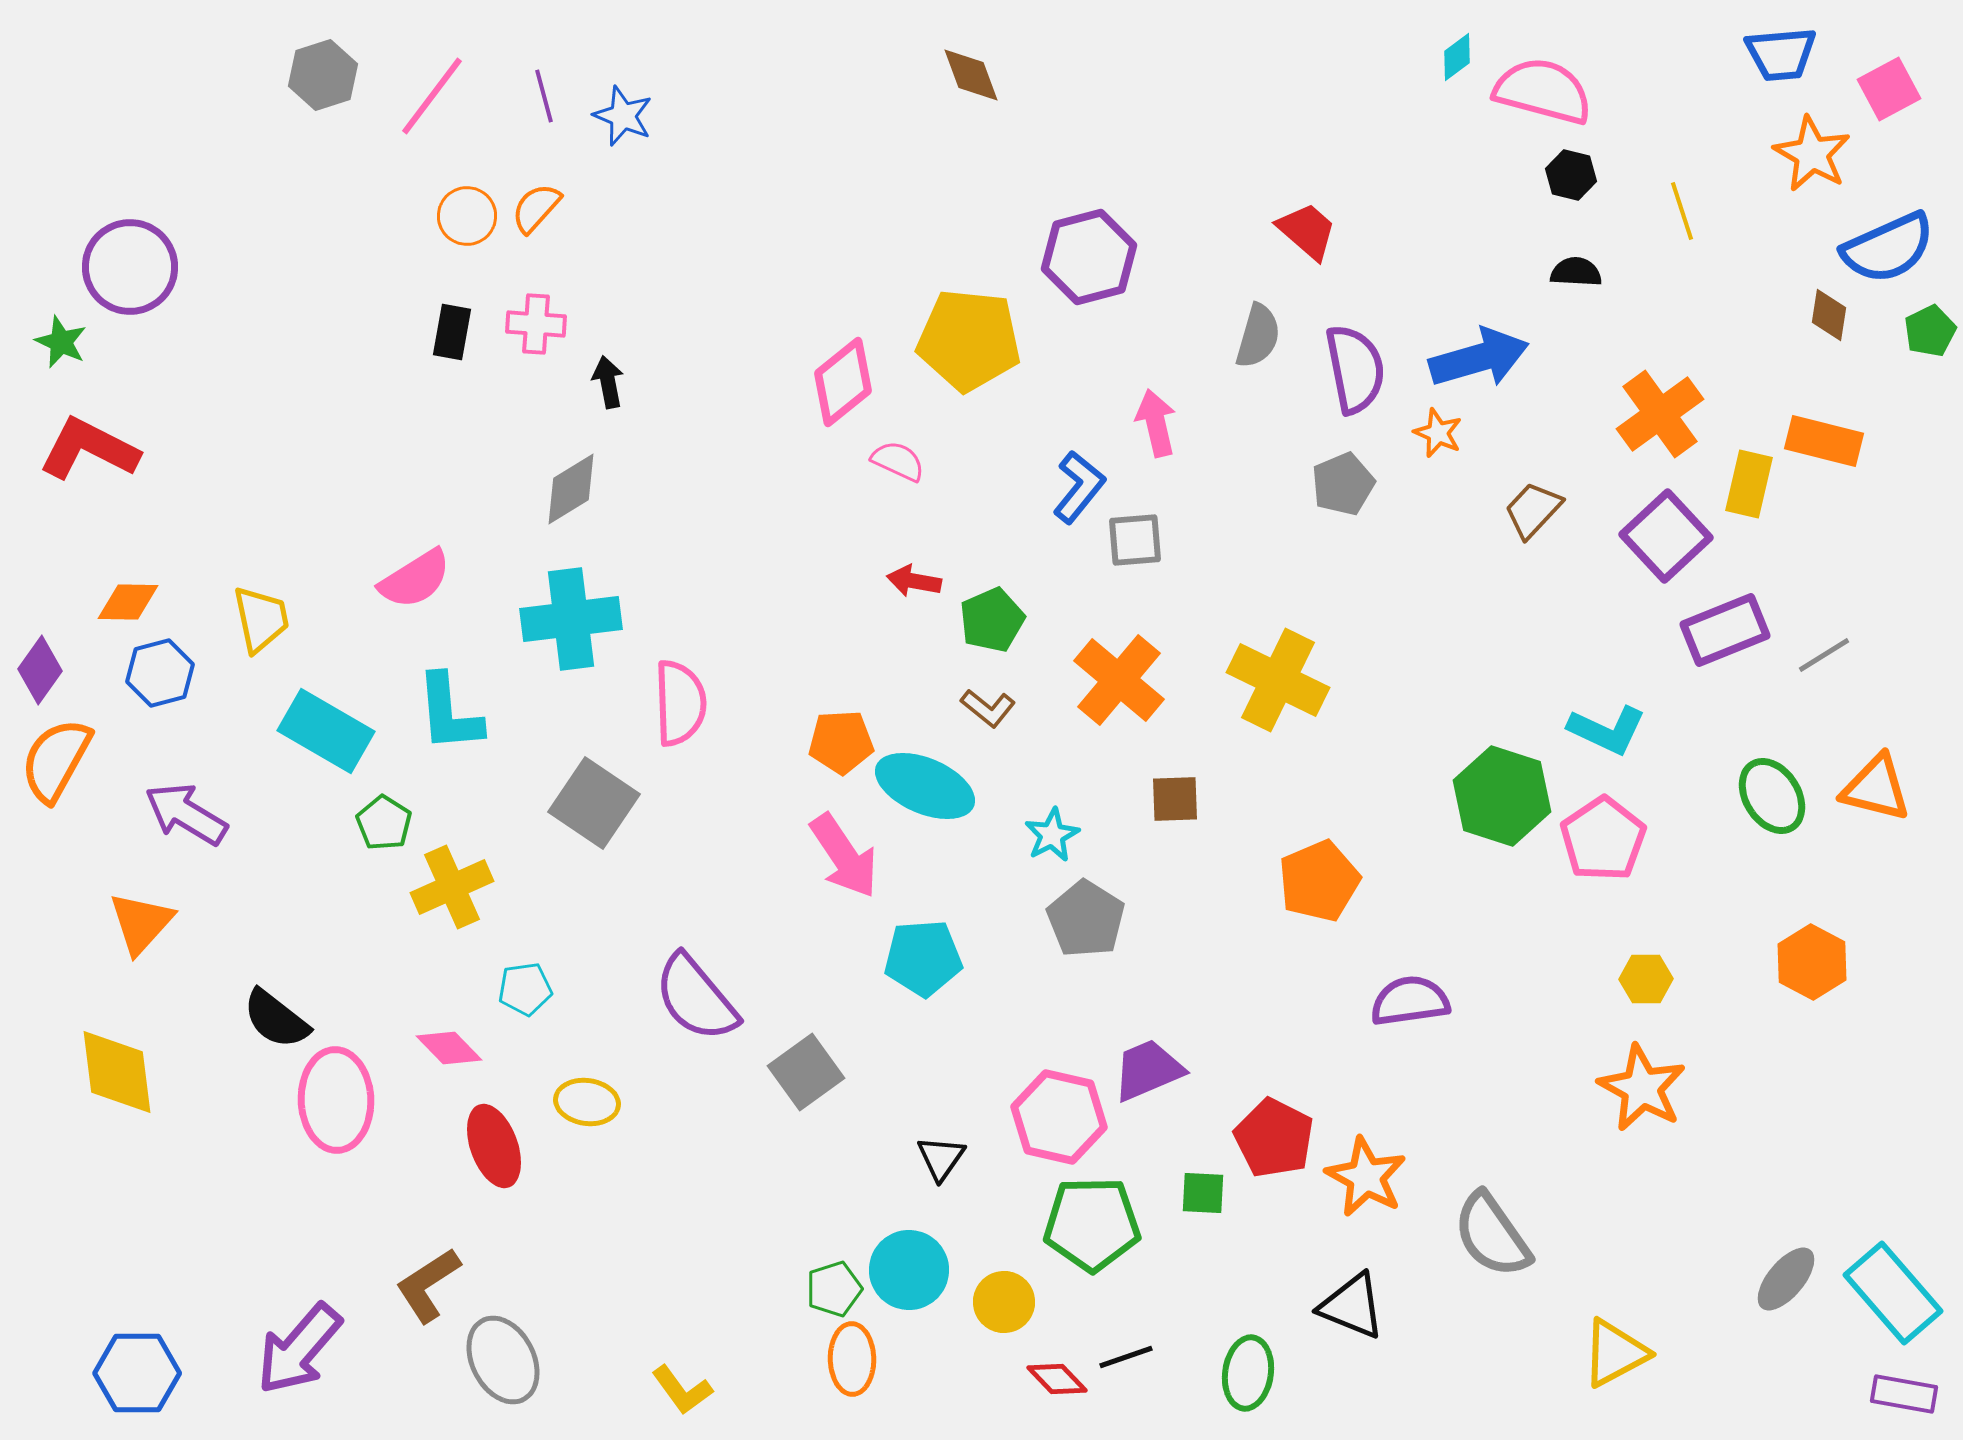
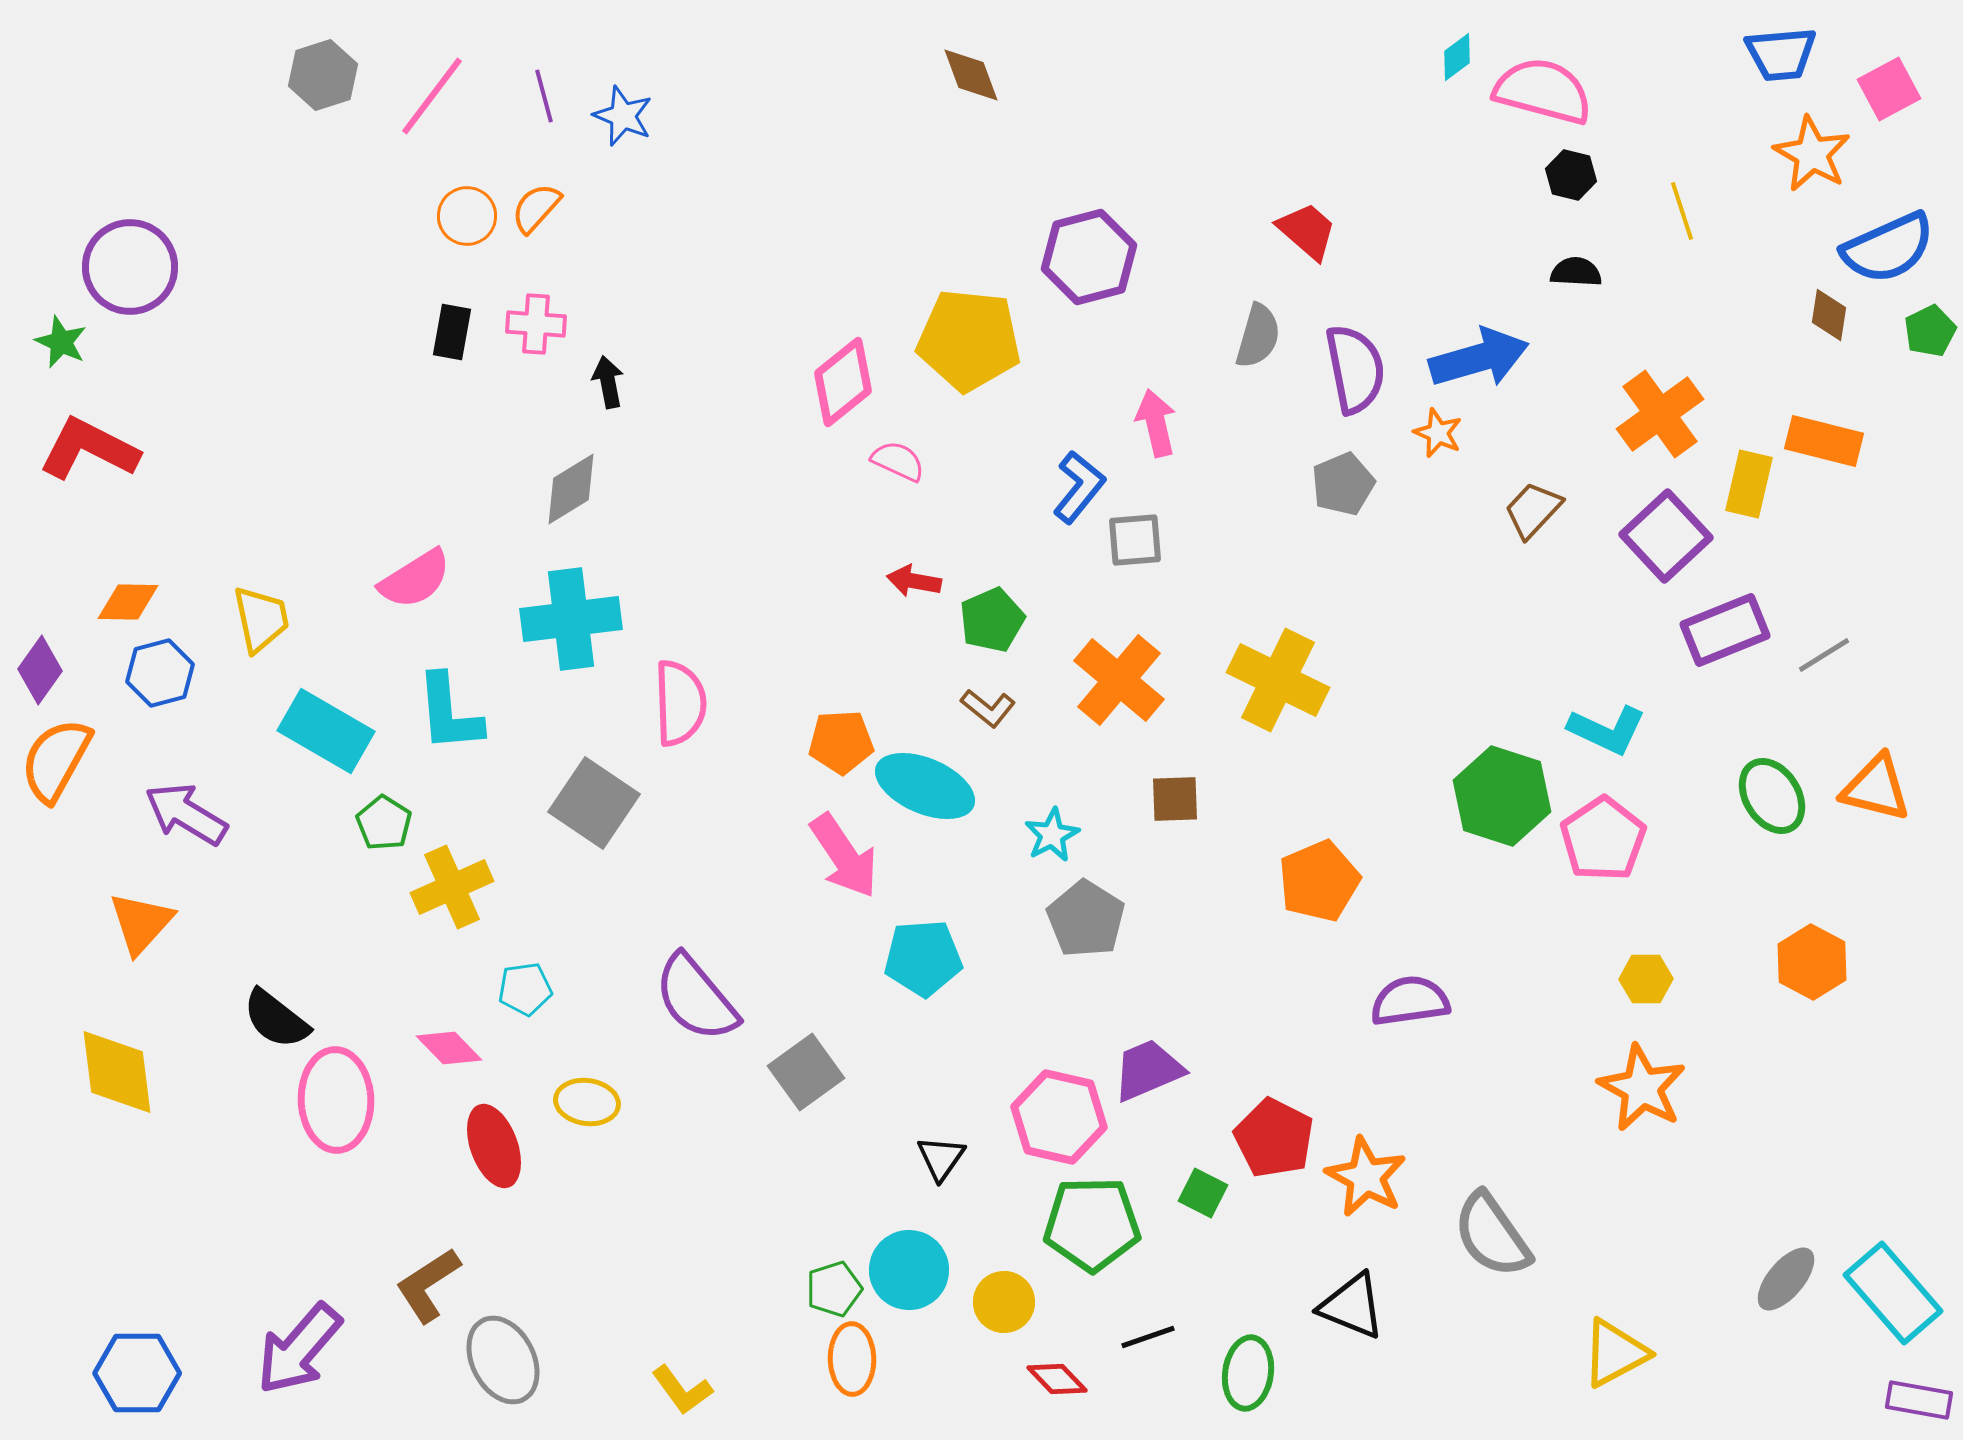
green square at (1203, 1193): rotated 24 degrees clockwise
black line at (1126, 1357): moved 22 px right, 20 px up
purple rectangle at (1904, 1394): moved 15 px right, 6 px down
